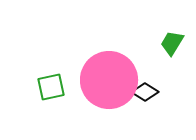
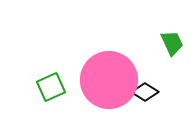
green trapezoid: rotated 124 degrees clockwise
green square: rotated 12 degrees counterclockwise
